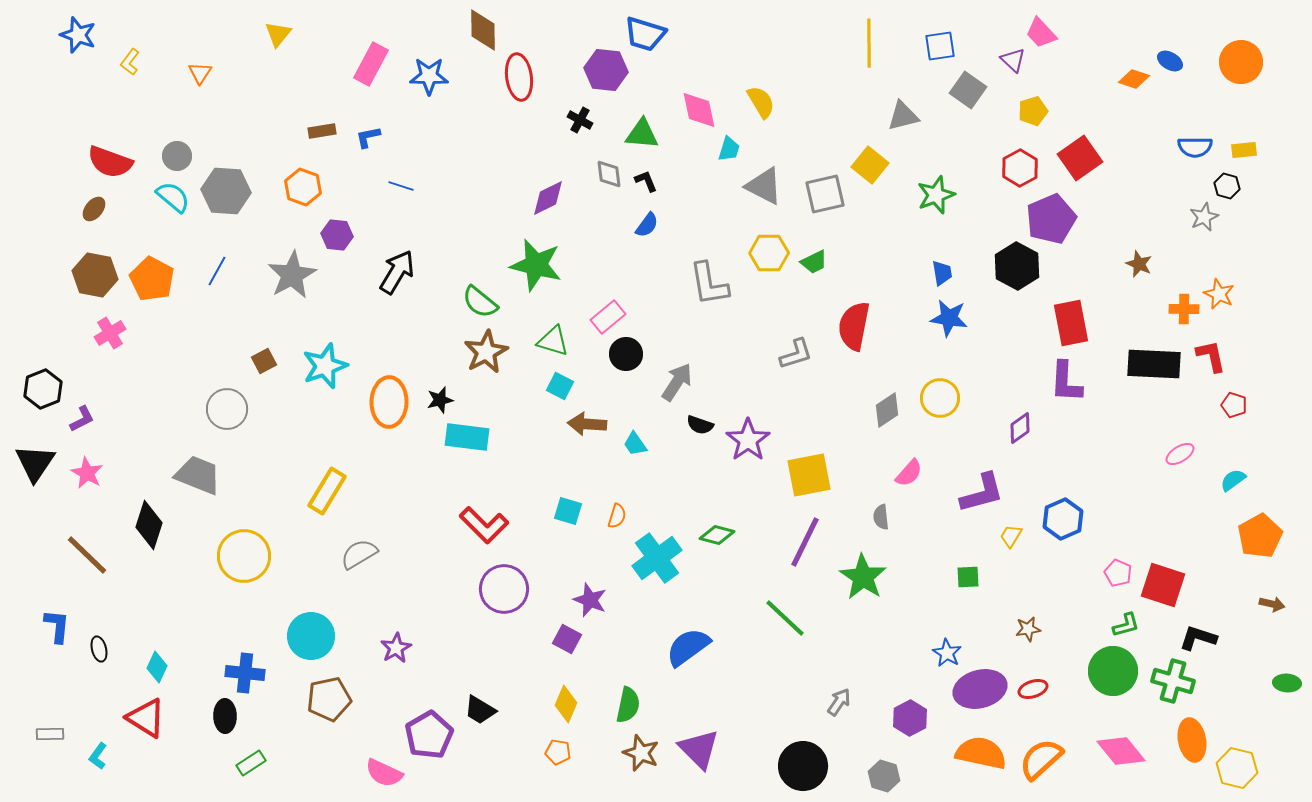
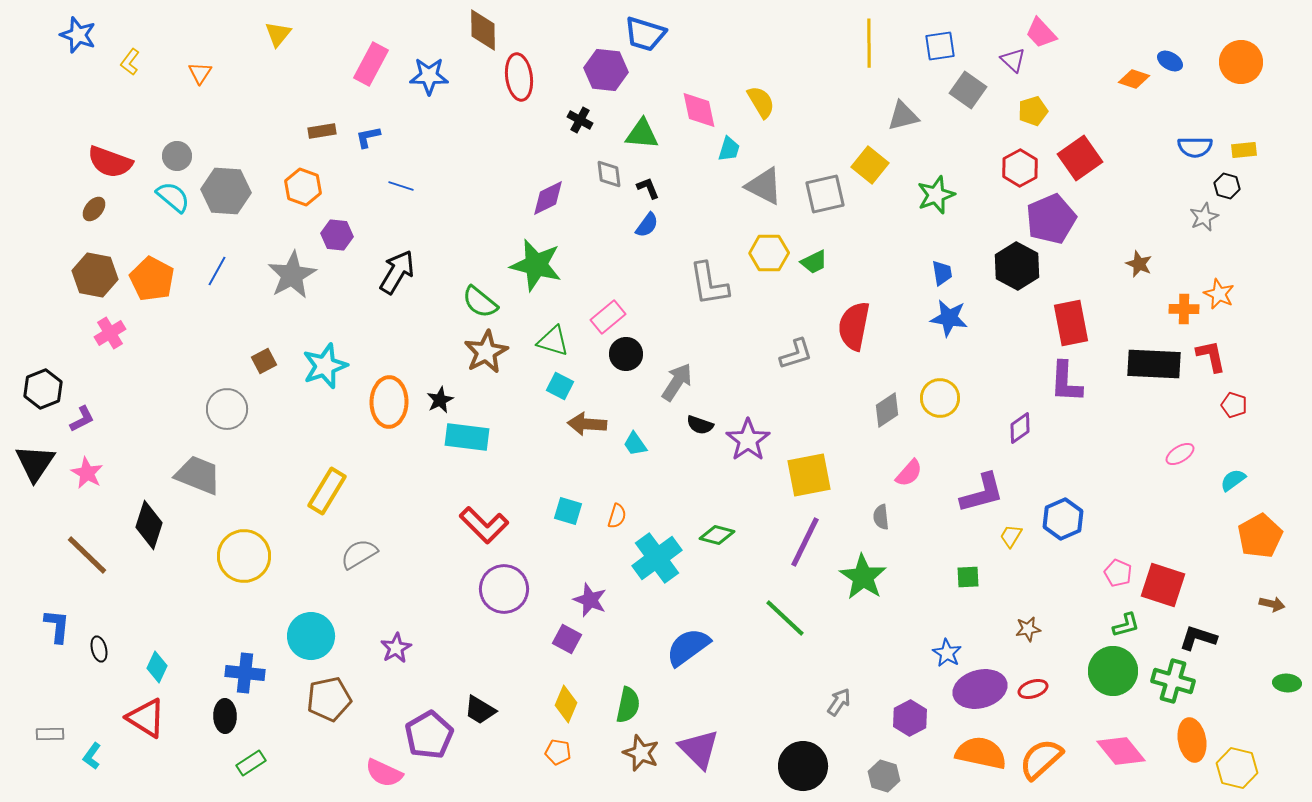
black L-shape at (646, 181): moved 2 px right, 7 px down
black star at (440, 400): rotated 12 degrees counterclockwise
cyan L-shape at (98, 756): moved 6 px left
